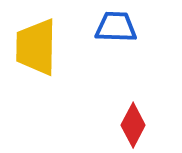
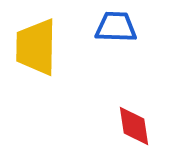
red diamond: moved 1 px right, 1 px down; rotated 36 degrees counterclockwise
